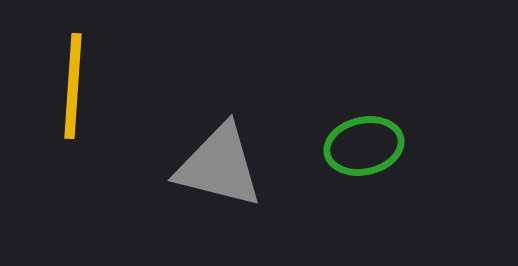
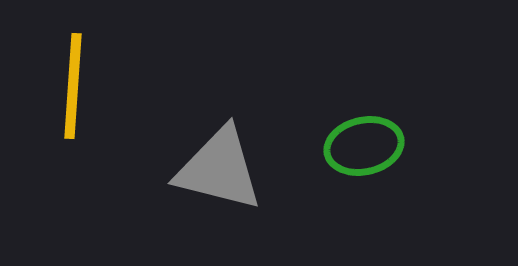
gray triangle: moved 3 px down
